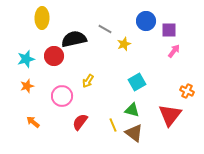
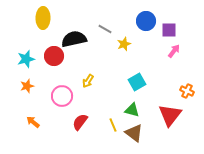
yellow ellipse: moved 1 px right
